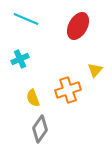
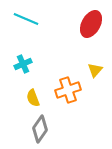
red ellipse: moved 13 px right, 2 px up
cyan cross: moved 3 px right, 5 px down
